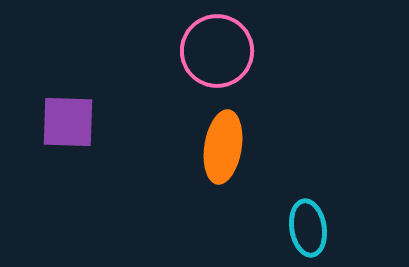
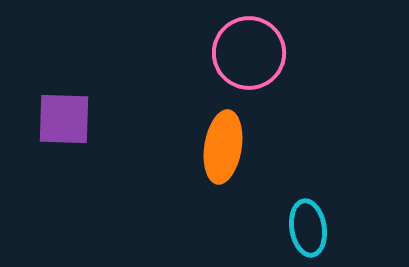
pink circle: moved 32 px right, 2 px down
purple square: moved 4 px left, 3 px up
